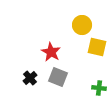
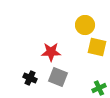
yellow circle: moved 3 px right
red star: rotated 30 degrees counterclockwise
black cross: rotated 24 degrees counterclockwise
green cross: rotated 32 degrees counterclockwise
